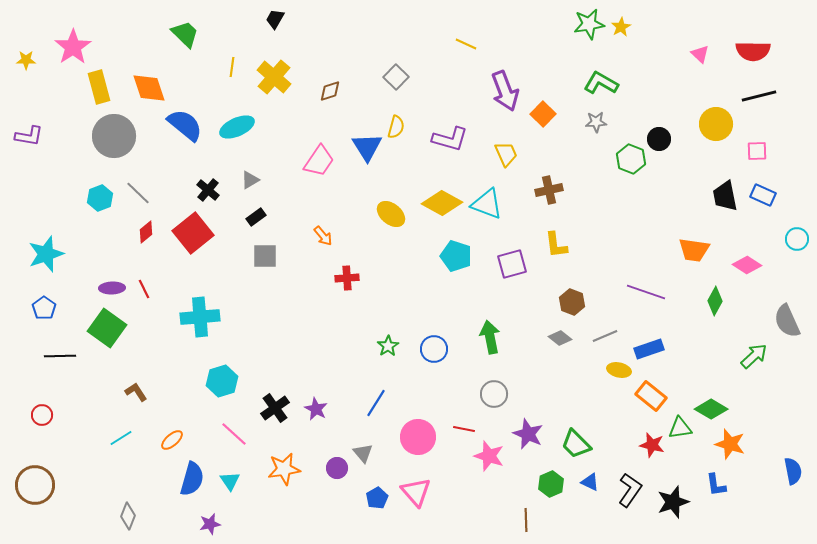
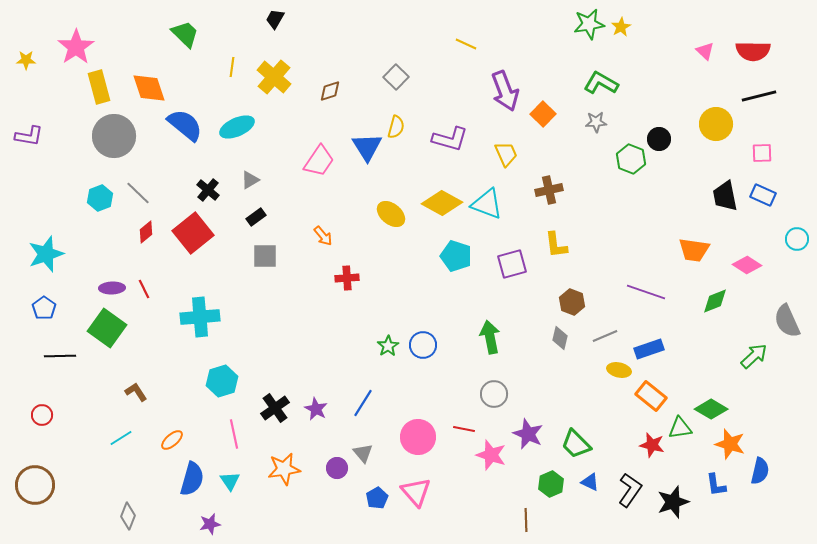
pink star at (73, 47): moved 3 px right
pink triangle at (700, 54): moved 5 px right, 3 px up
pink square at (757, 151): moved 5 px right, 2 px down
green diamond at (715, 301): rotated 40 degrees clockwise
gray diamond at (560, 338): rotated 65 degrees clockwise
blue circle at (434, 349): moved 11 px left, 4 px up
blue line at (376, 403): moved 13 px left
pink line at (234, 434): rotated 36 degrees clockwise
pink star at (489, 456): moved 2 px right, 1 px up
blue semicircle at (793, 471): moved 33 px left; rotated 24 degrees clockwise
